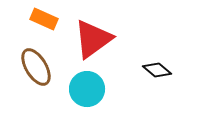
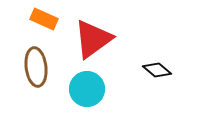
brown ellipse: rotated 24 degrees clockwise
